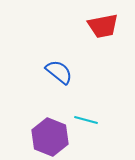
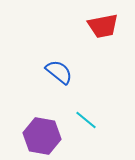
cyan line: rotated 25 degrees clockwise
purple hexagon: moved 8 px left, 1 px up; rotated 12 degrees counterclockwise
